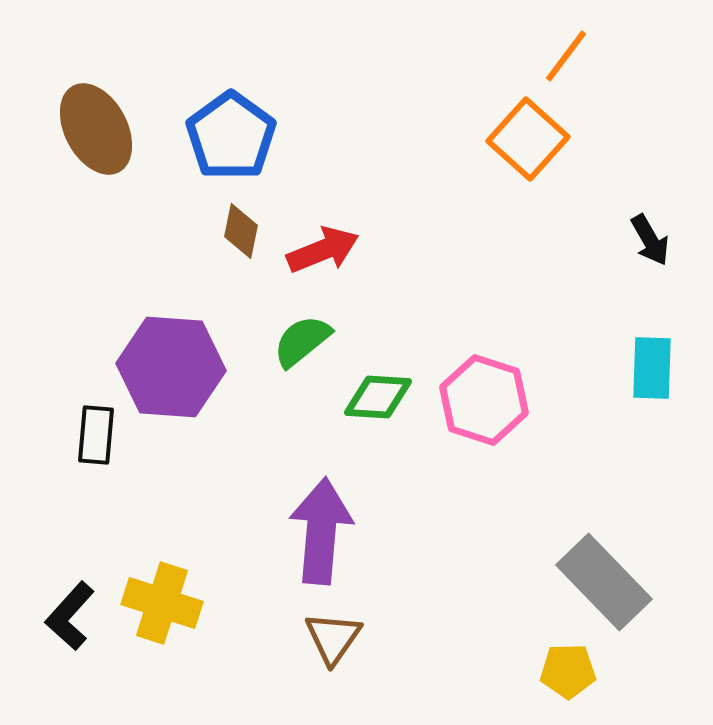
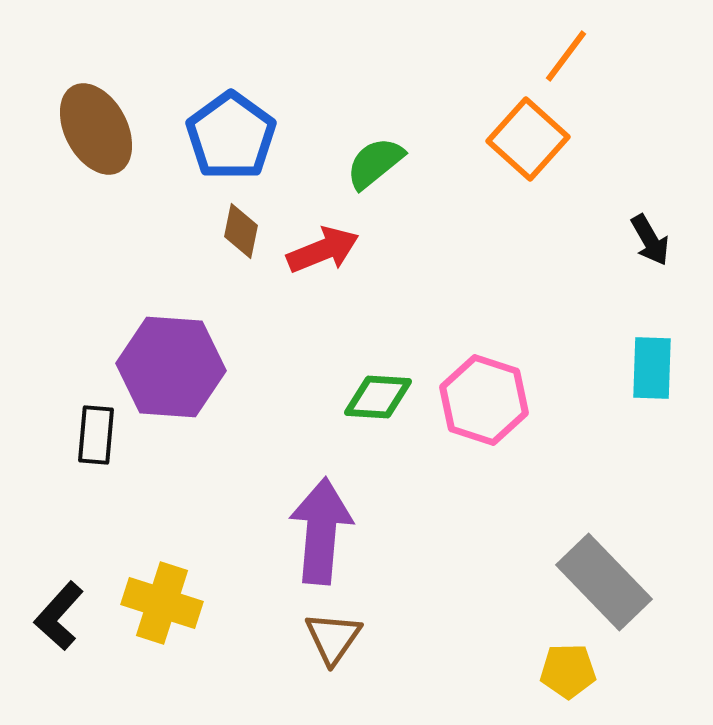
green semicircle: moved 73 px right, 178 px up
black L-shape: moved 11 px left
